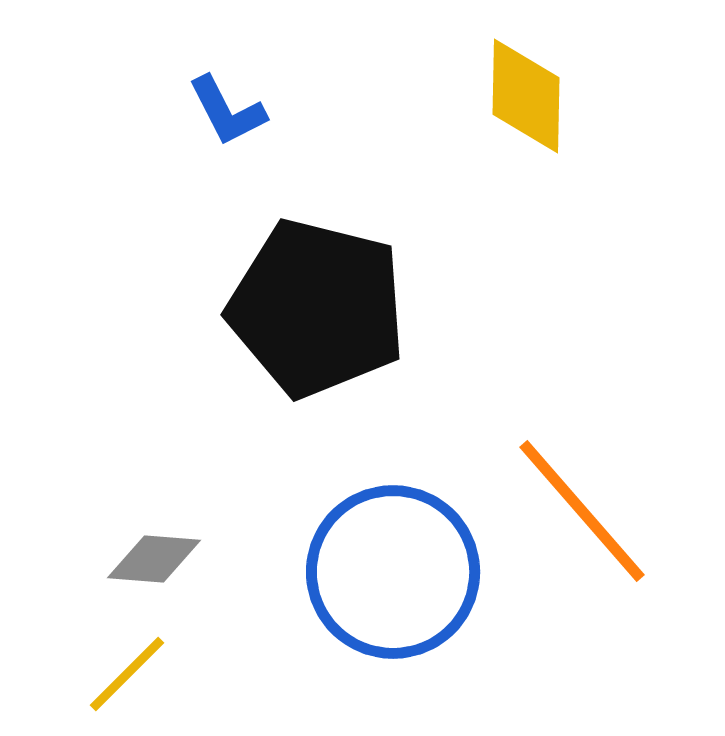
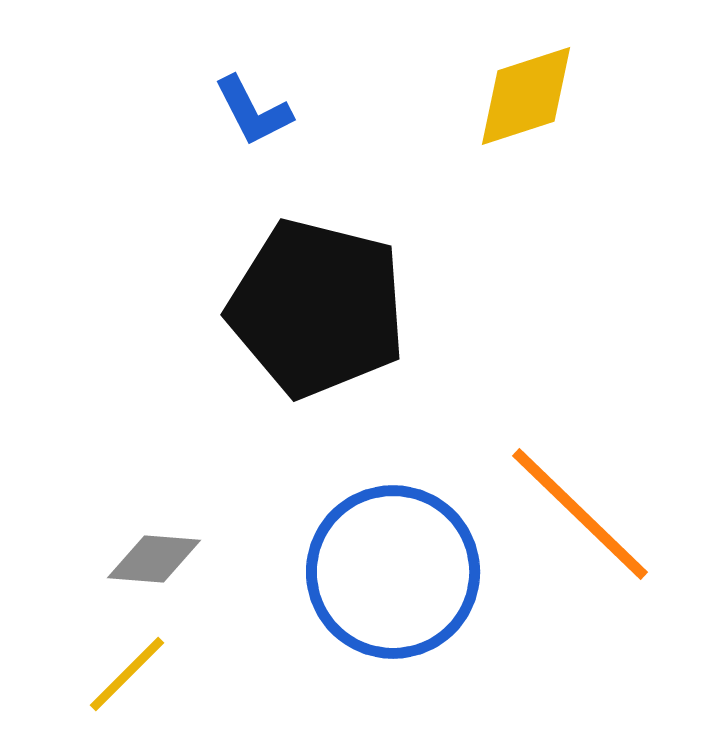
yellow diamond: rotated 71 degrees clockwise
blue L-shape: moved 26 px right
orange line: moved 2 px left, 3 px down; rotated 5 degrees counterclockwise
